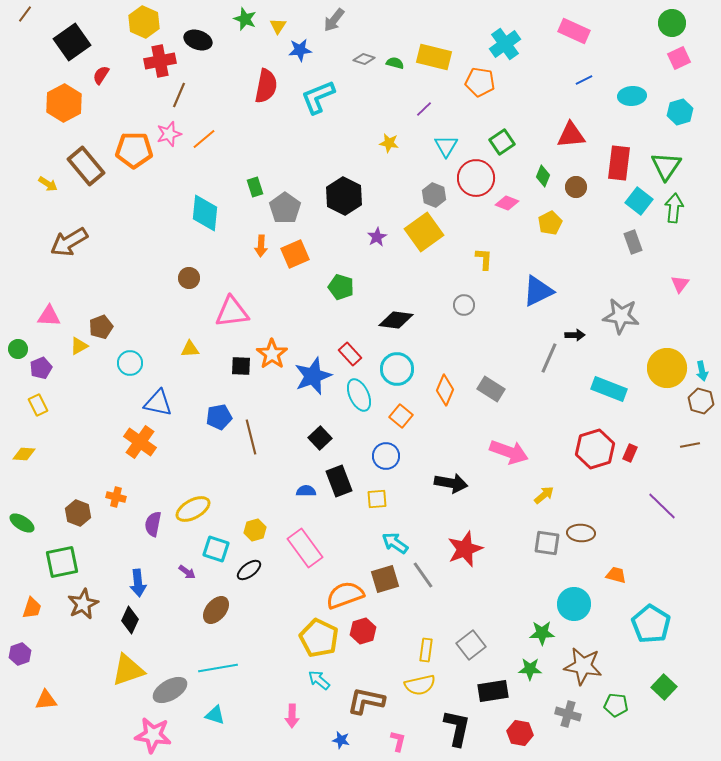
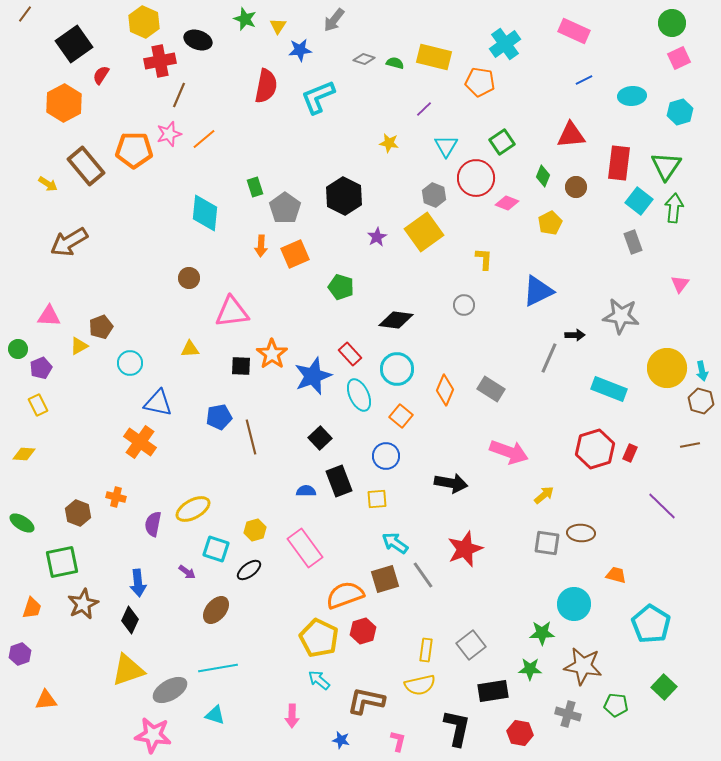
black square at (72, 42): moved 2 px right, 2 px down
